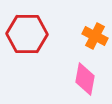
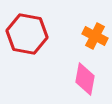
red hexagon: rotated 9 degrees clockwise
